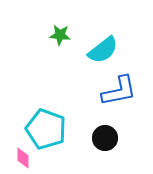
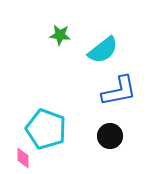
black circle: moved 5 px right, 2 px up
